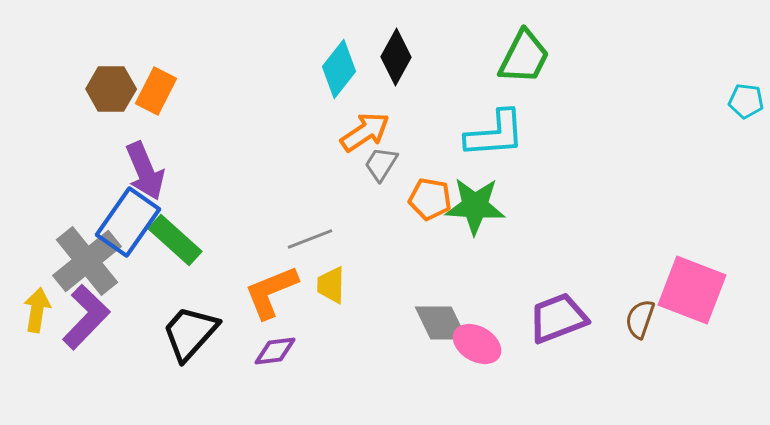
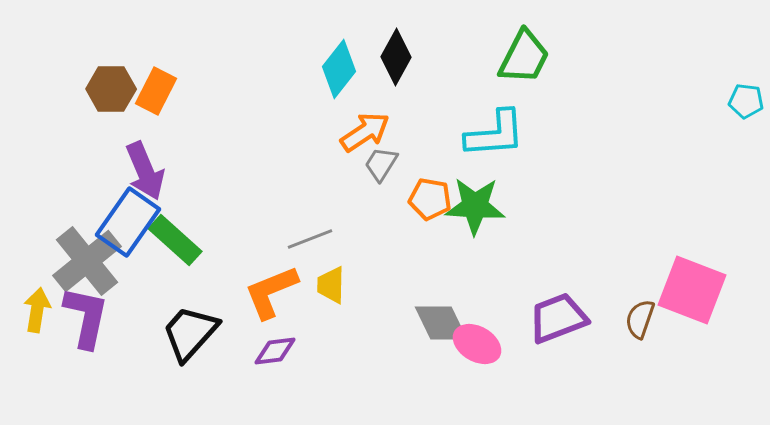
purple L-shape: rotated 32 degrees counterclockwise
